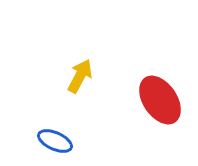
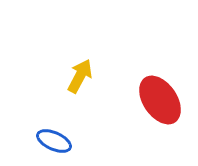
blue ellipse: moved 1 px left
